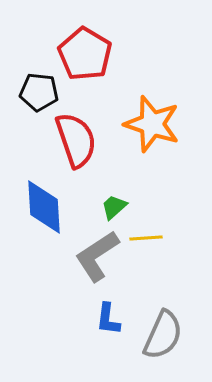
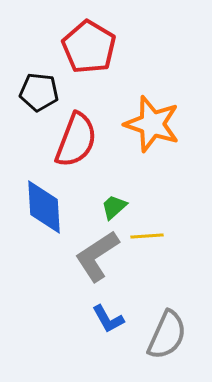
red pentagon: moved 4 px right, 7 px up
red semicircle: rotated 40 degrees clockwise
yellow line: moved 1 px right, 2 px up
blue L-shape: rotated 36 degrees counterclockwise
gray semicircle: moved 4 px right
